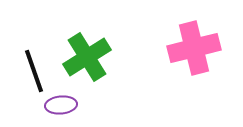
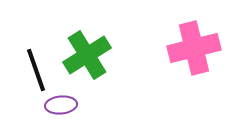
green cross: moved 2 px up
black line: moved 2 px right, 1 px up
